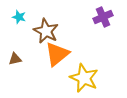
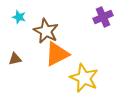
orange triangle: rotated 12 degrees clockwise
